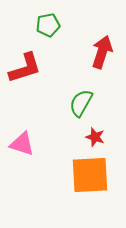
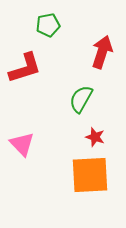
green semicircle: moved 4 px up
pink triangle: rotated 28 degrees clockwise
